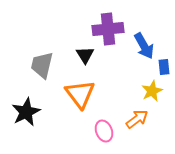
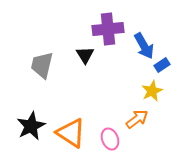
blue rectangle: moved 2 px left, 2 px up; rotated 63 degrees clockwise
orange triangle: moved 9 px left, 39 px down; rotated 20 degrees counterclockwise
black star: moved 5 px right, 14 px down
pink ellipse: moved 6 px right, 8 px down
